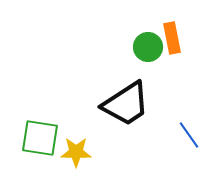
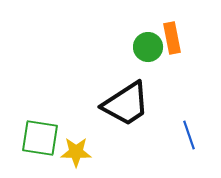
blue line: rotated 16 degrees clockwise
